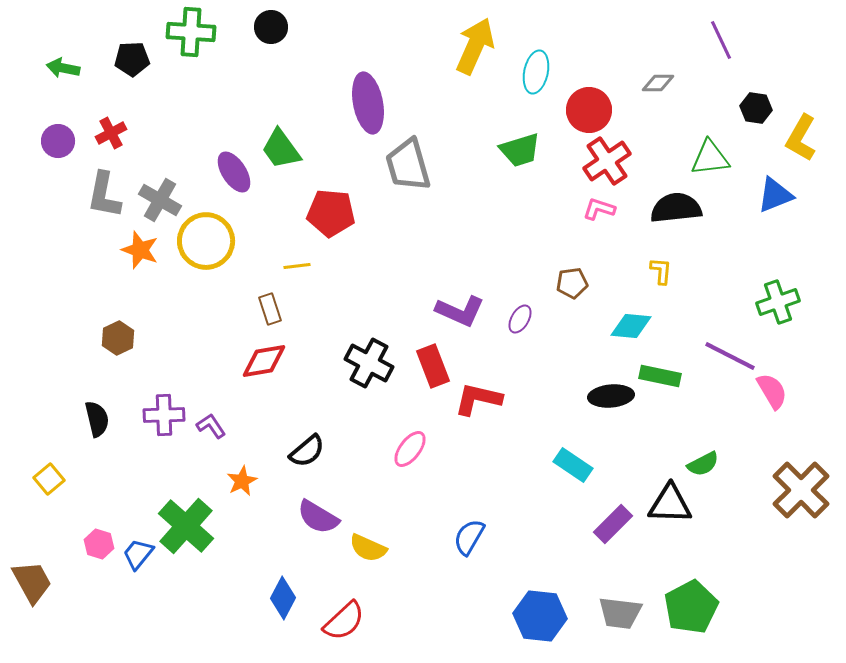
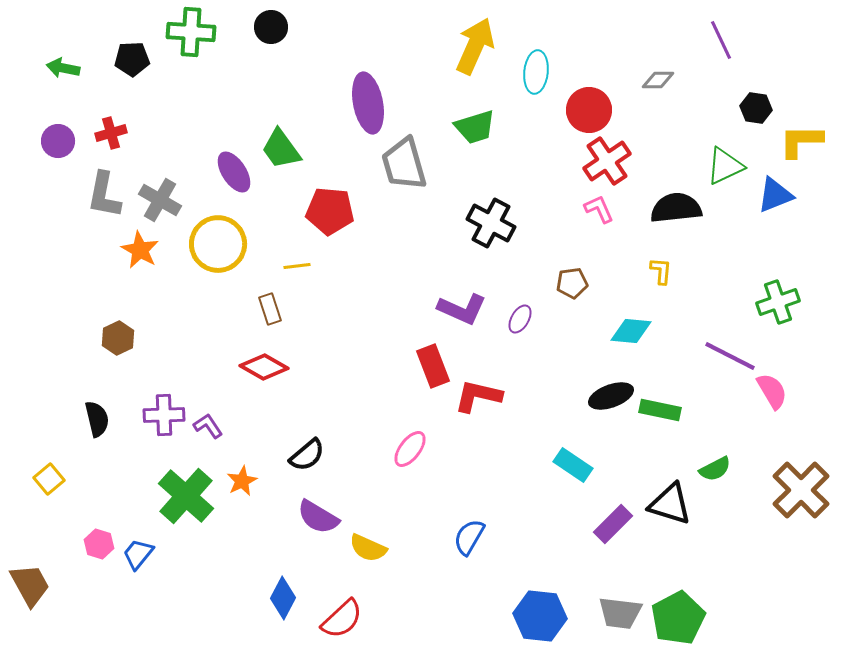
cyan ellipse at (536, 72): rotated 6 degrees counterclockwise
gray diamond at (658, 83): moved 3 px up
red cross at (111, 133): rotated 12 degrees clockwise
yellow L-shape at (801, 138): moved 3 px down; rotated 60 degrees clockwise
green trapezoid at (520, 150): moved 45 px left, 23 px up
green triangle at (710, 158): moved 15 px right, 8 px down; rotated 18 degrees counterclockwise
gray trapezoid at (408, 165): moved 4 px left, 1 px up
pink L-shape at (599, 209): rotated 48 degrees clockwise
red pentagon at (331, 213): moved 1 px left, 2 px up
yellow circle at (206, 241): moved 12 px right, 3 px down
orange star at (140, 250): rotated 9 degrees clockwise
purple L-shape at (460, 311): moved 2 px right, 2 px up
cyan diamond at (631, 326): moved 5 px down
red diamond at (264, 361): moved 6 px down; rotated 39 degrees clockwise
black cross at (369, 363): moved 122 px right, 140 px up
green rectangle at (660, 376): moved 34 px down
black ellipse at (611, 396): rotated 15 degrees counterclockwise
red L-shape at (478, 399): moved 3 px up
purple L-shape at (211, 426): moved 3 px left
black semicircle at (307, 451): moved 4 px down
green semicircle at (703, 464): moved 12 px right, 5 px down
black triangle at (670, 504): rotated 15 degrees clockwise
green cross at (186, 526): moved 30 px up
brown trapezoid at (32, 582): moved 2 px left, 3 px down
green pentagon at (691, 607): moved 13 px left, 11 px down
red semicircle at (344, 621): moved 2 px left, 2 px up
